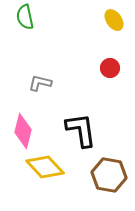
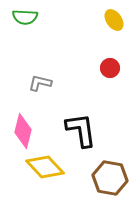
green semicircle: rotated 75 degrees counterclockwise
brown hexagon: moved 1 px right, 3 px down
